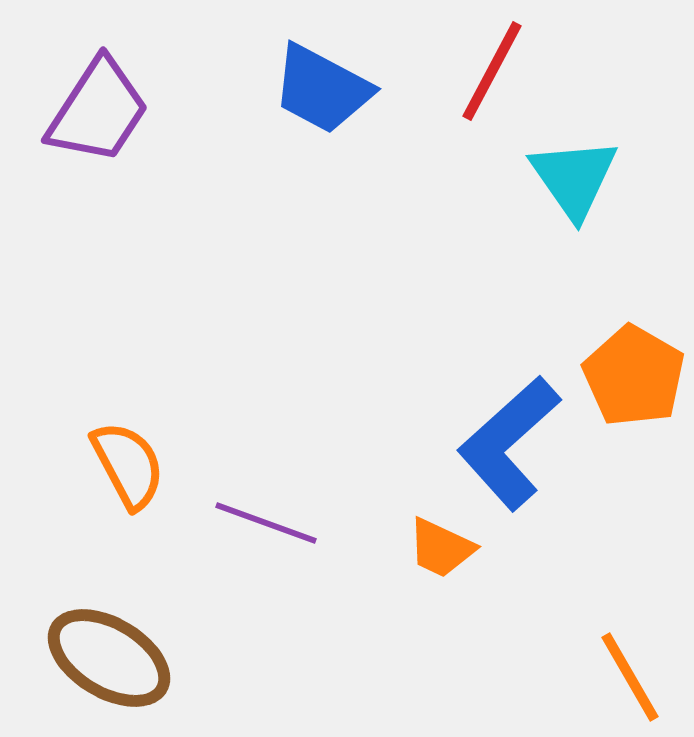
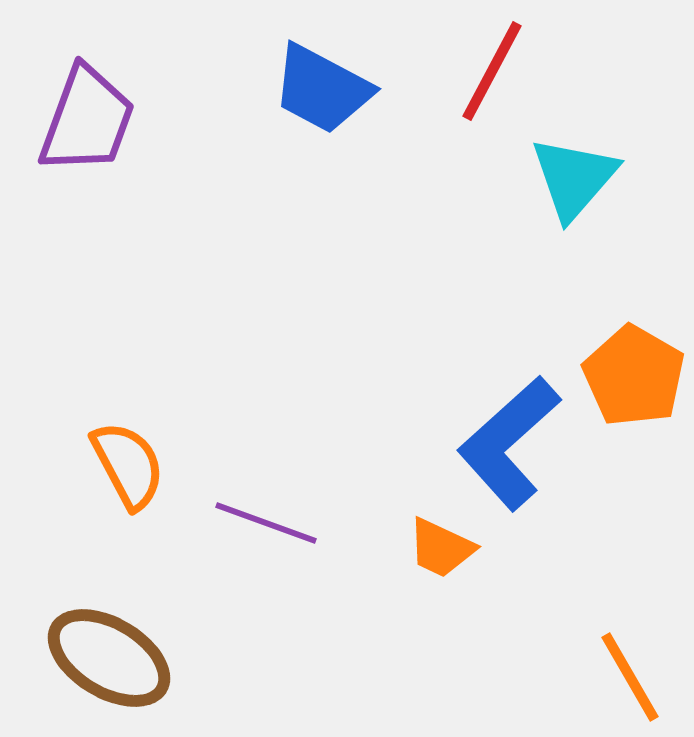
purple trapezoid: moved 11 px left, 9 px down; rotated 13 degrees counterclockwise
cyan triangle: rotated 16 degrees clockwise
